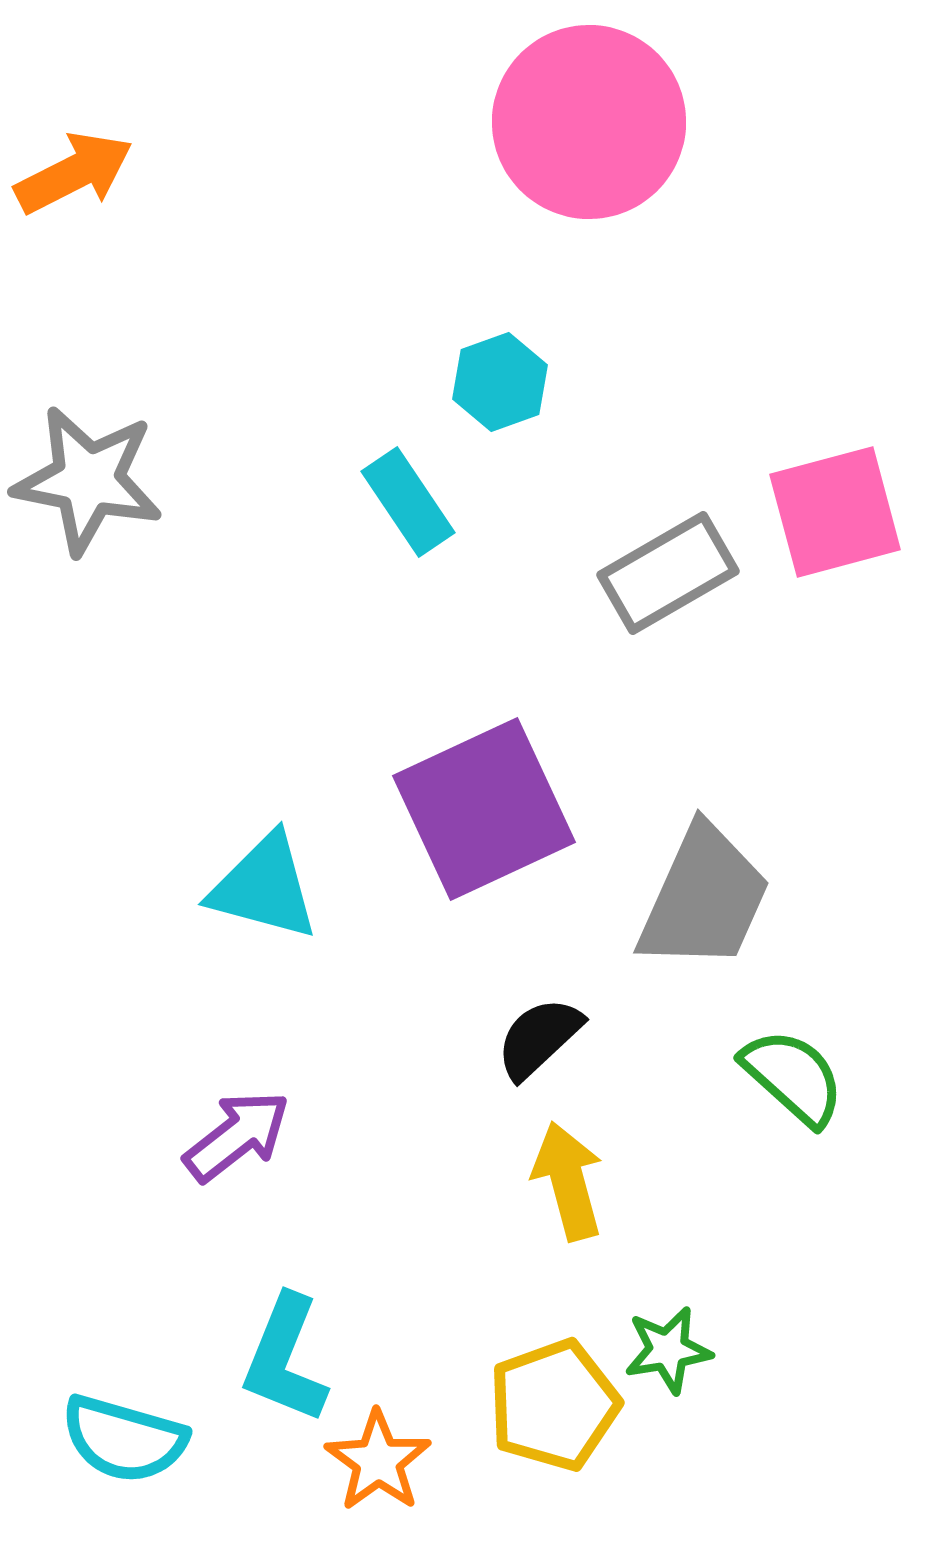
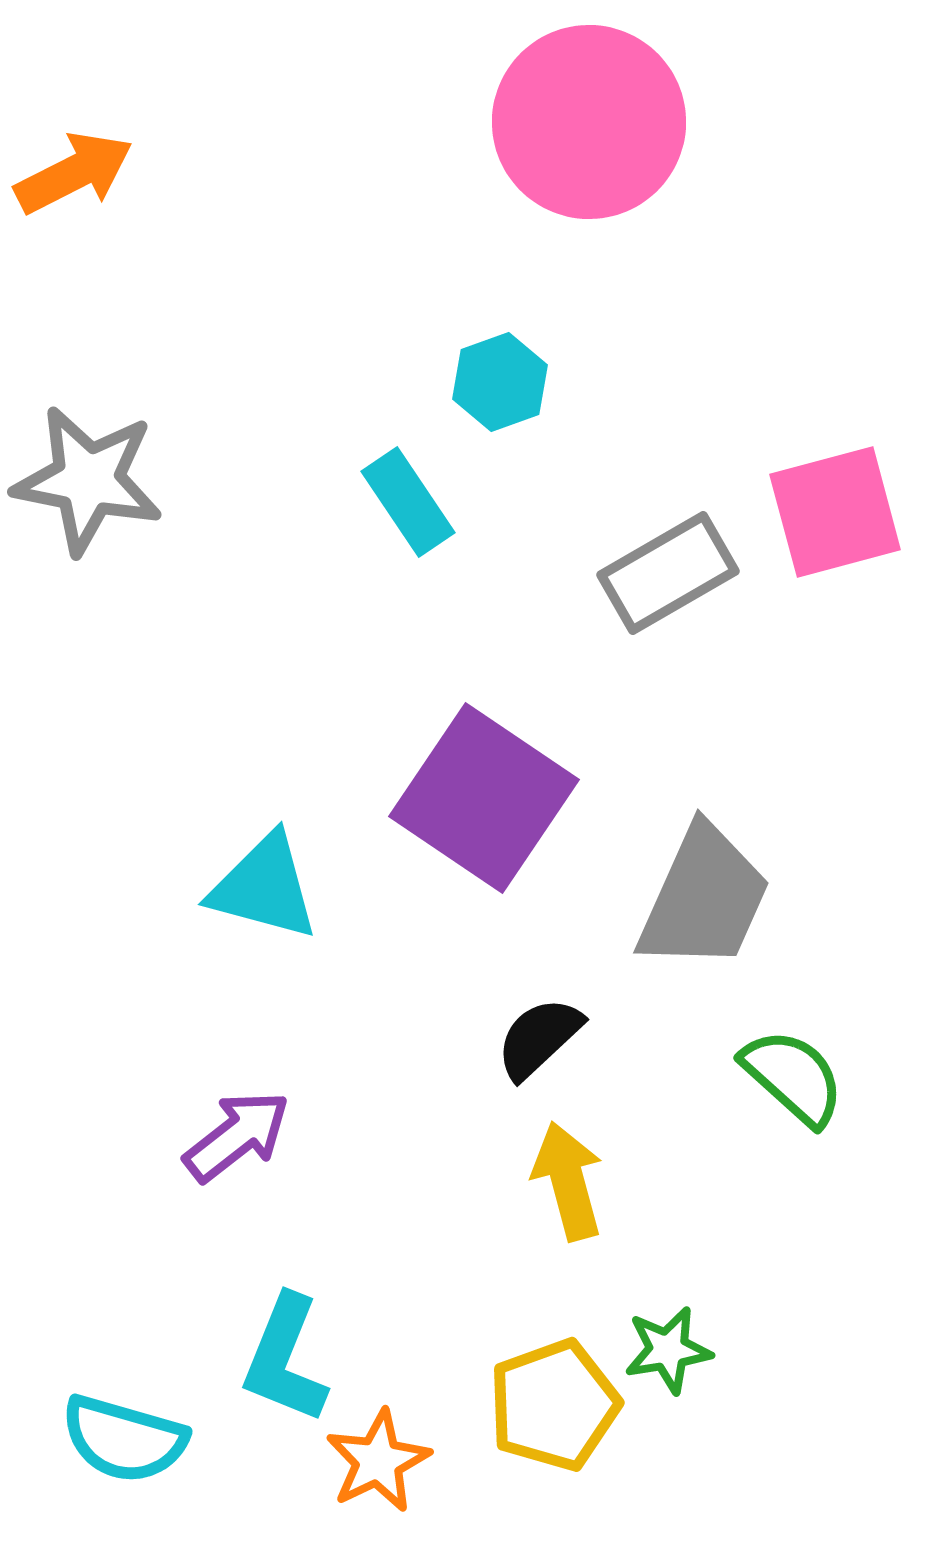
purple square: moved 11 px up; rotated 31 degrees counterclockwise
orange star: rotated 10 degrees clockwise
